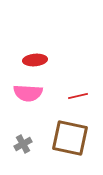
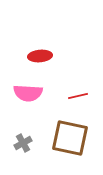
red ellipse: moved 5 px right, 4 px up
gray cross: moved 1 px up
